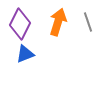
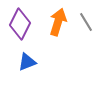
gray line: moved 2 px left; rotated 12 degrees counterclockwise
blue triangle: moved 2 px right, 8 px down
